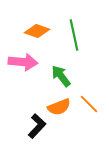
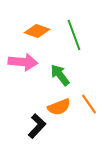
green line: rotated 8 degrees counterclockwise
green arrow: moved 1 px left, 1 px up
orange line: rotated 10 degrees clockwise
